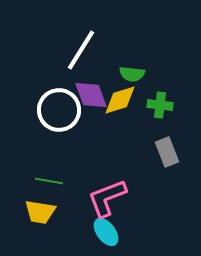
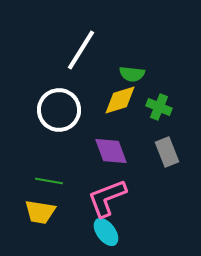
purple diamond: moved 20 px right, 56 px down
green cross: moved 1 px left, 2 px down; rotated 15 degrees clockwise
